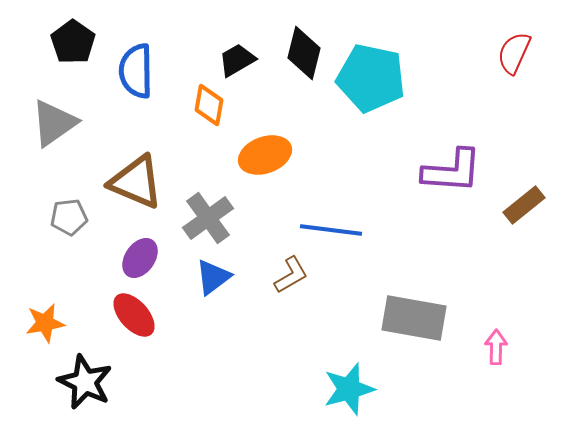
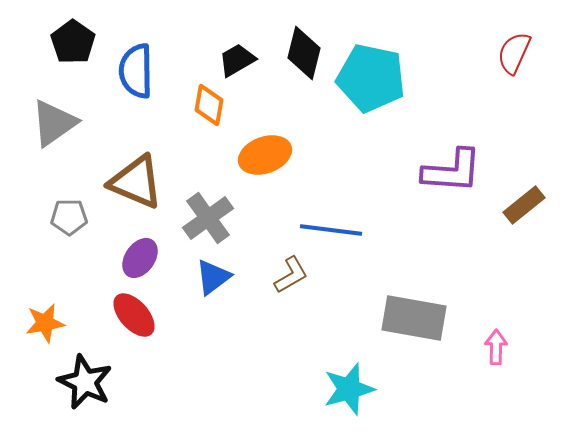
gray pentagon: rotated 6 degrees clockwise
